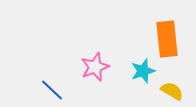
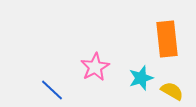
pink star: rotated 8 degrees counterclockwise
cyan star: moved 2 px left, 7 px down
